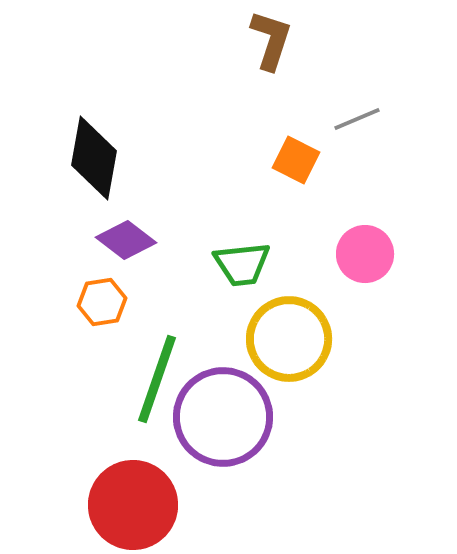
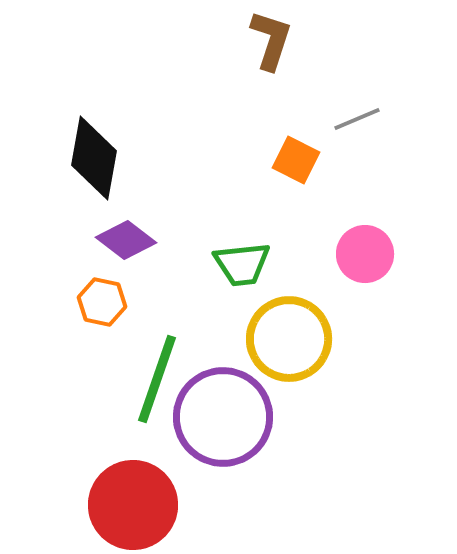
orange hexagon: rotated 21 degrees clockwise
